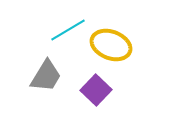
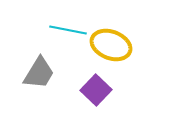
cyan line: rotated 42 degrees clockwise
gray trapezoid: moved 7 px left, 3 px up
